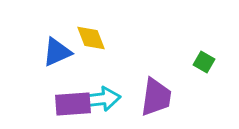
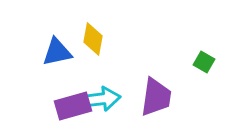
yellow diamond: moved 2 px right, 1 px down; rotated 32 degrees clockwise
blue triangle: rotated 12 degrees clockwise
purple rectangle: moved 2 px down; rotated 12 degrees counterclockwise
